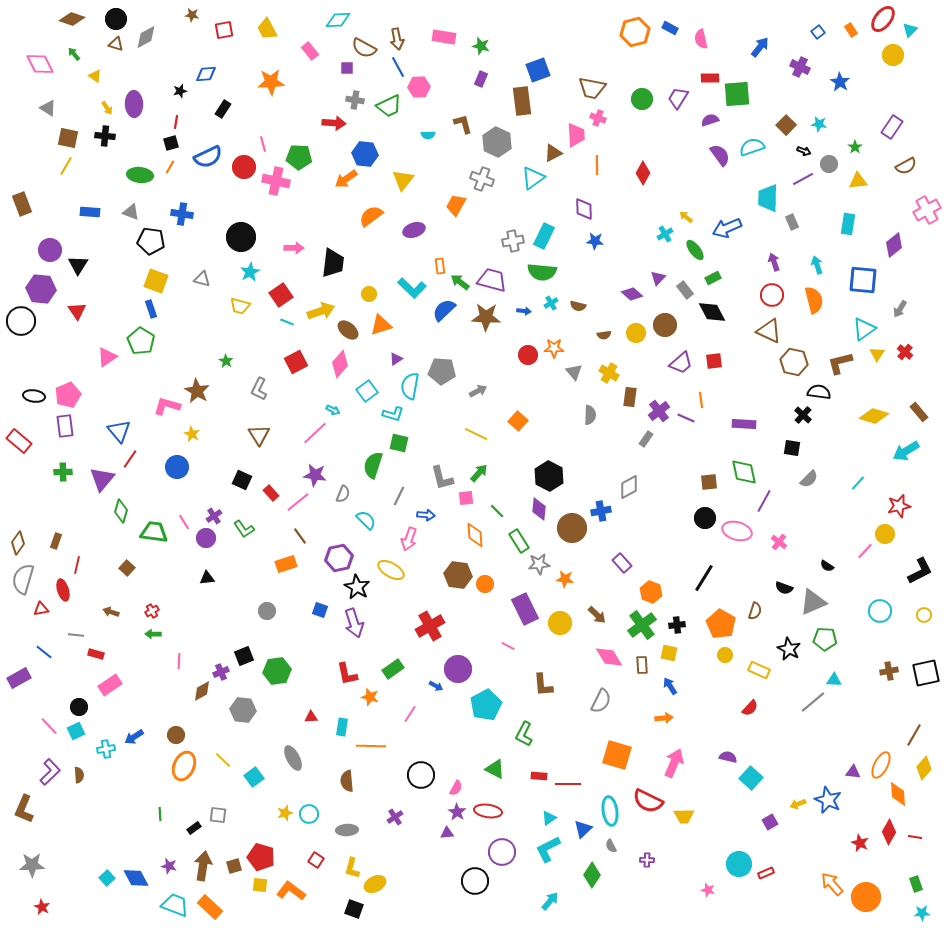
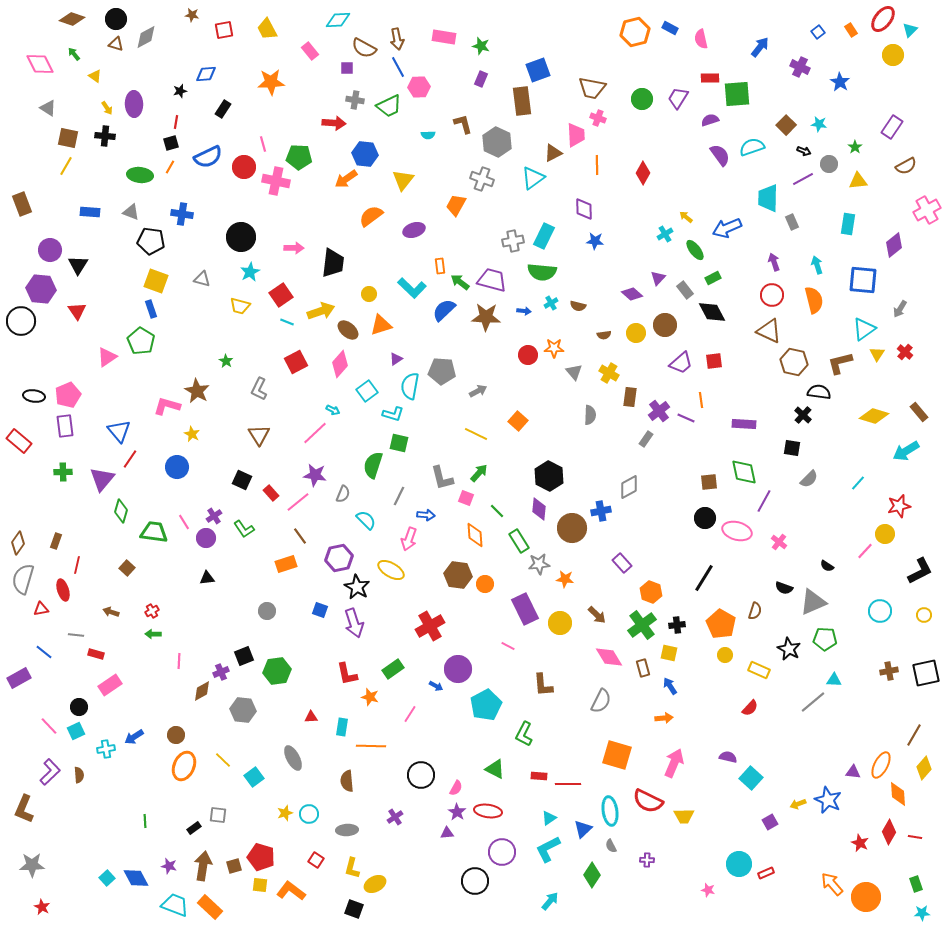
pink square at (466, 498): rotated 28 degrees clockwise
brown rectangle at (642, 665): moved 1 px right, 3 px down; rotated 12 degrees counterclockwise
green line at (160, 814): moved 15 px left, 7 px down
